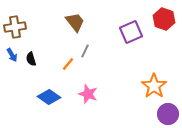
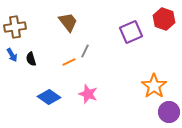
brown trapezoid: moved 7 px left
orange line: moved 1 px right, 2 px up; rotated 24 degrees clockwise
purple circle: moved 1 px right, 2 px up
